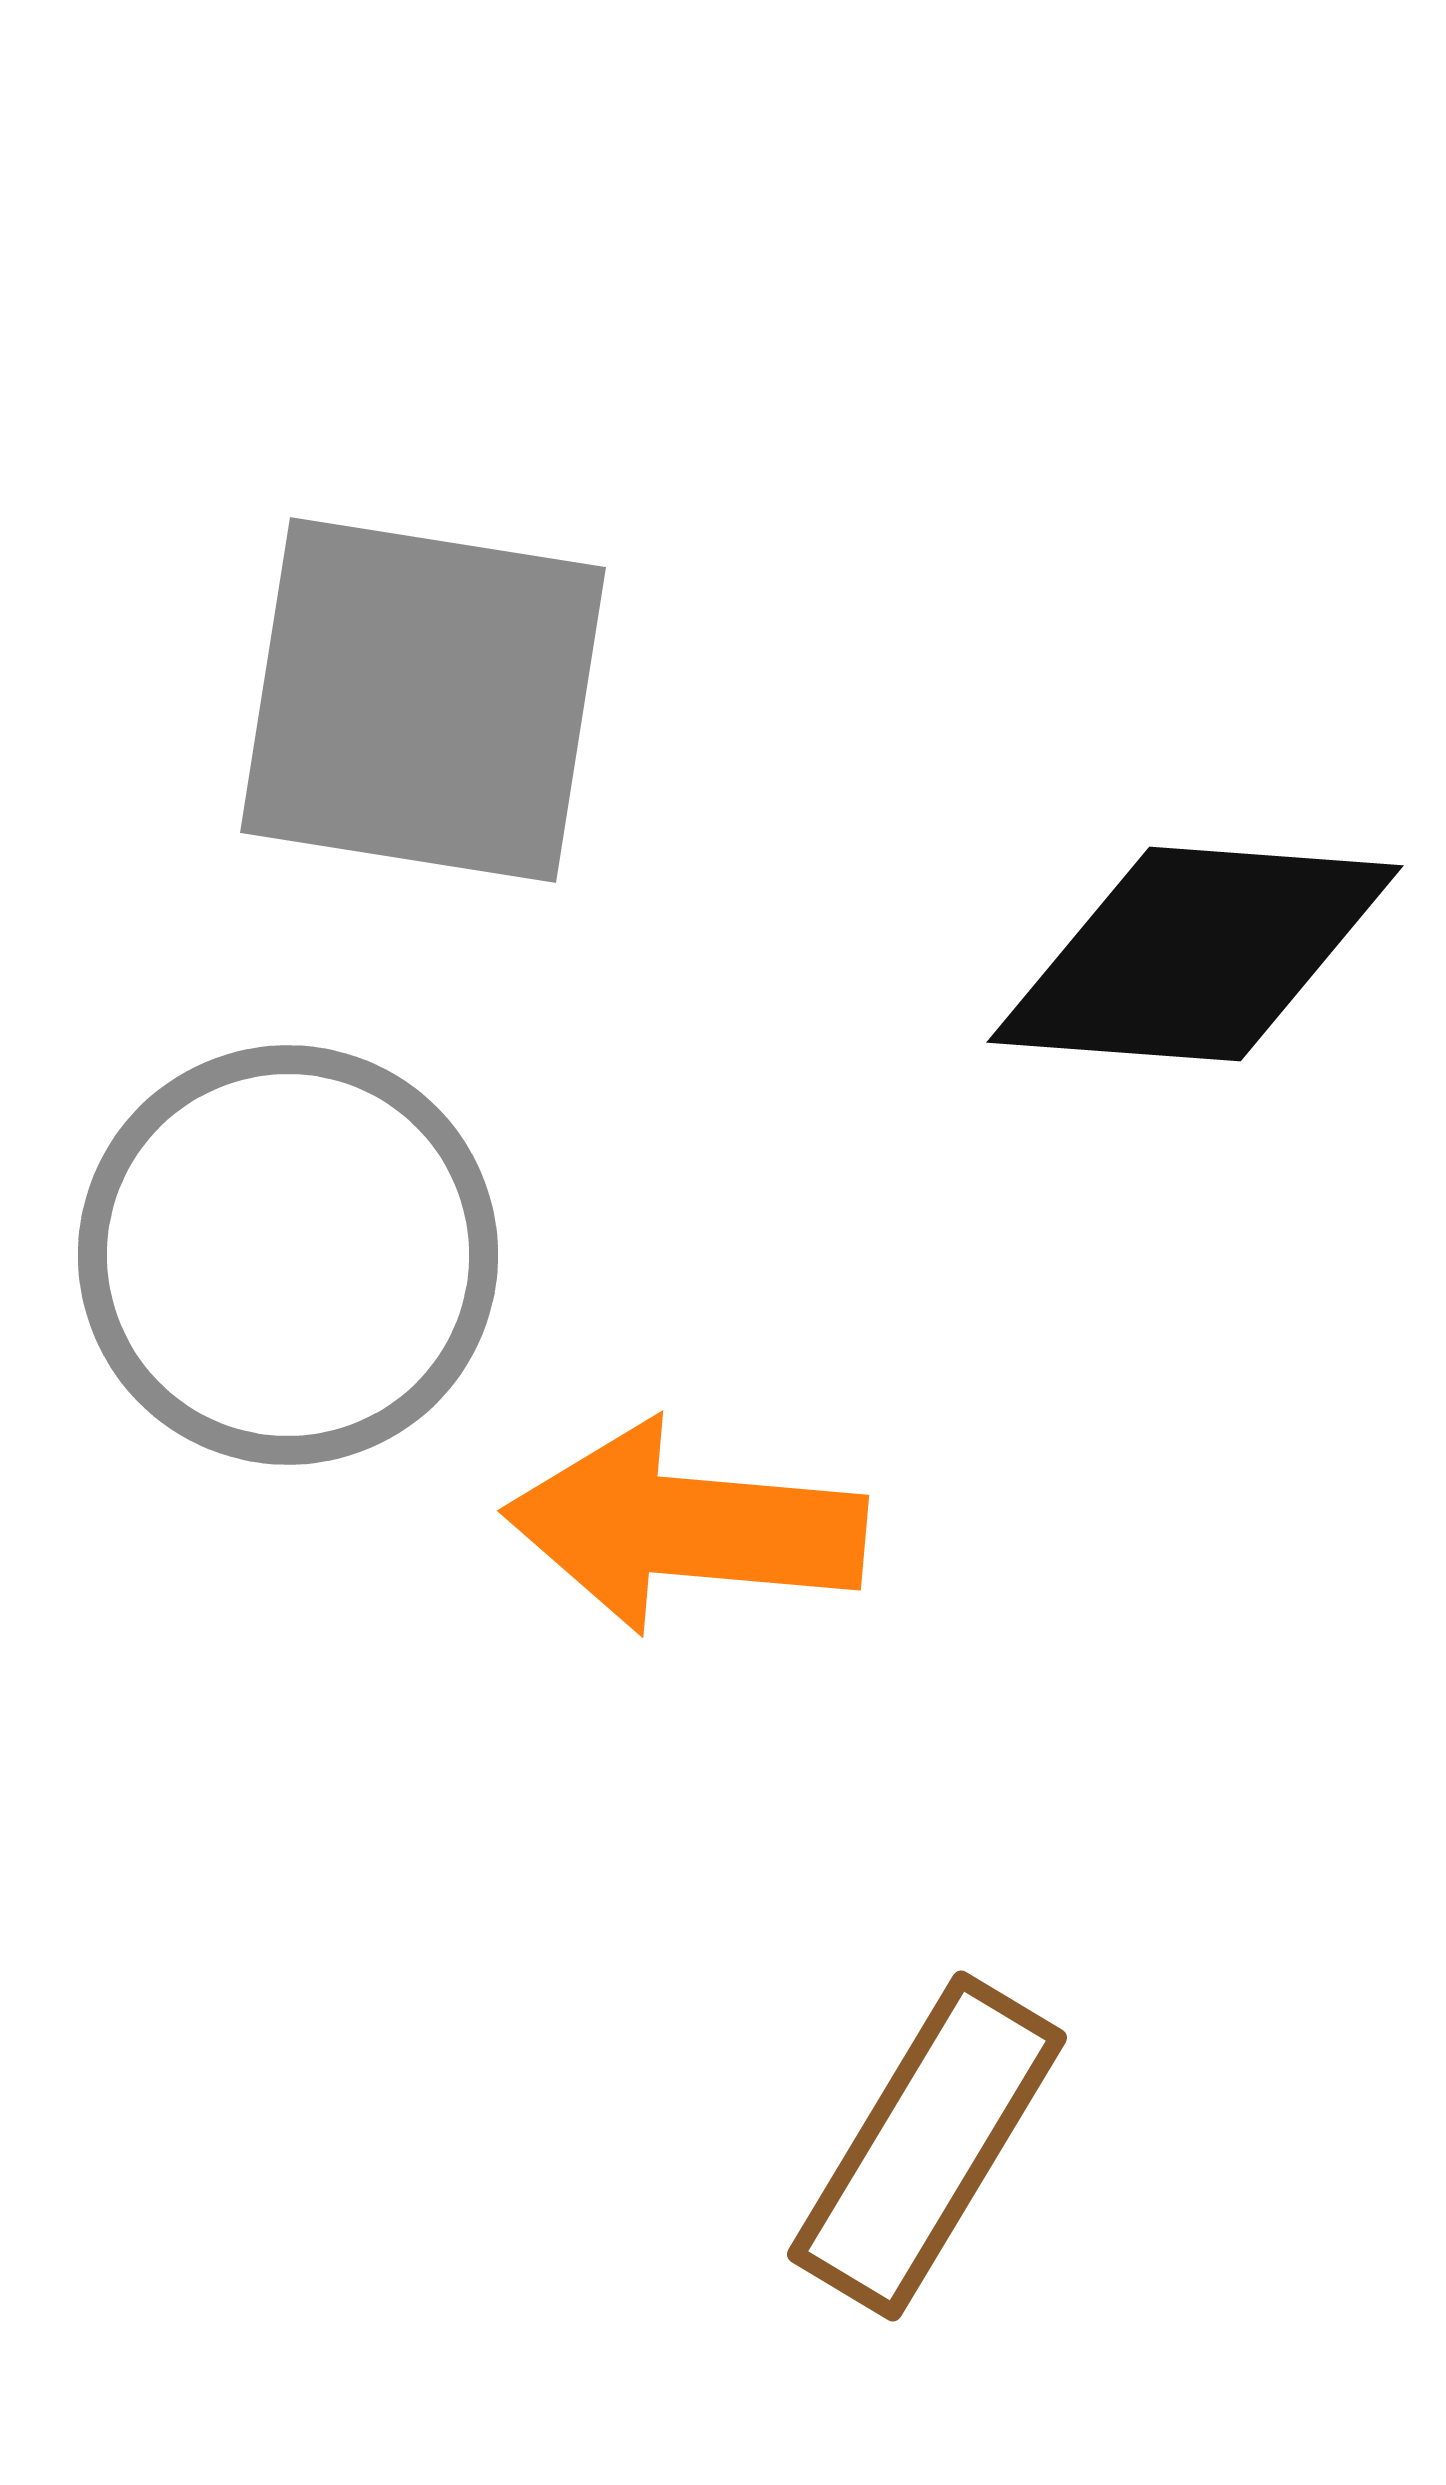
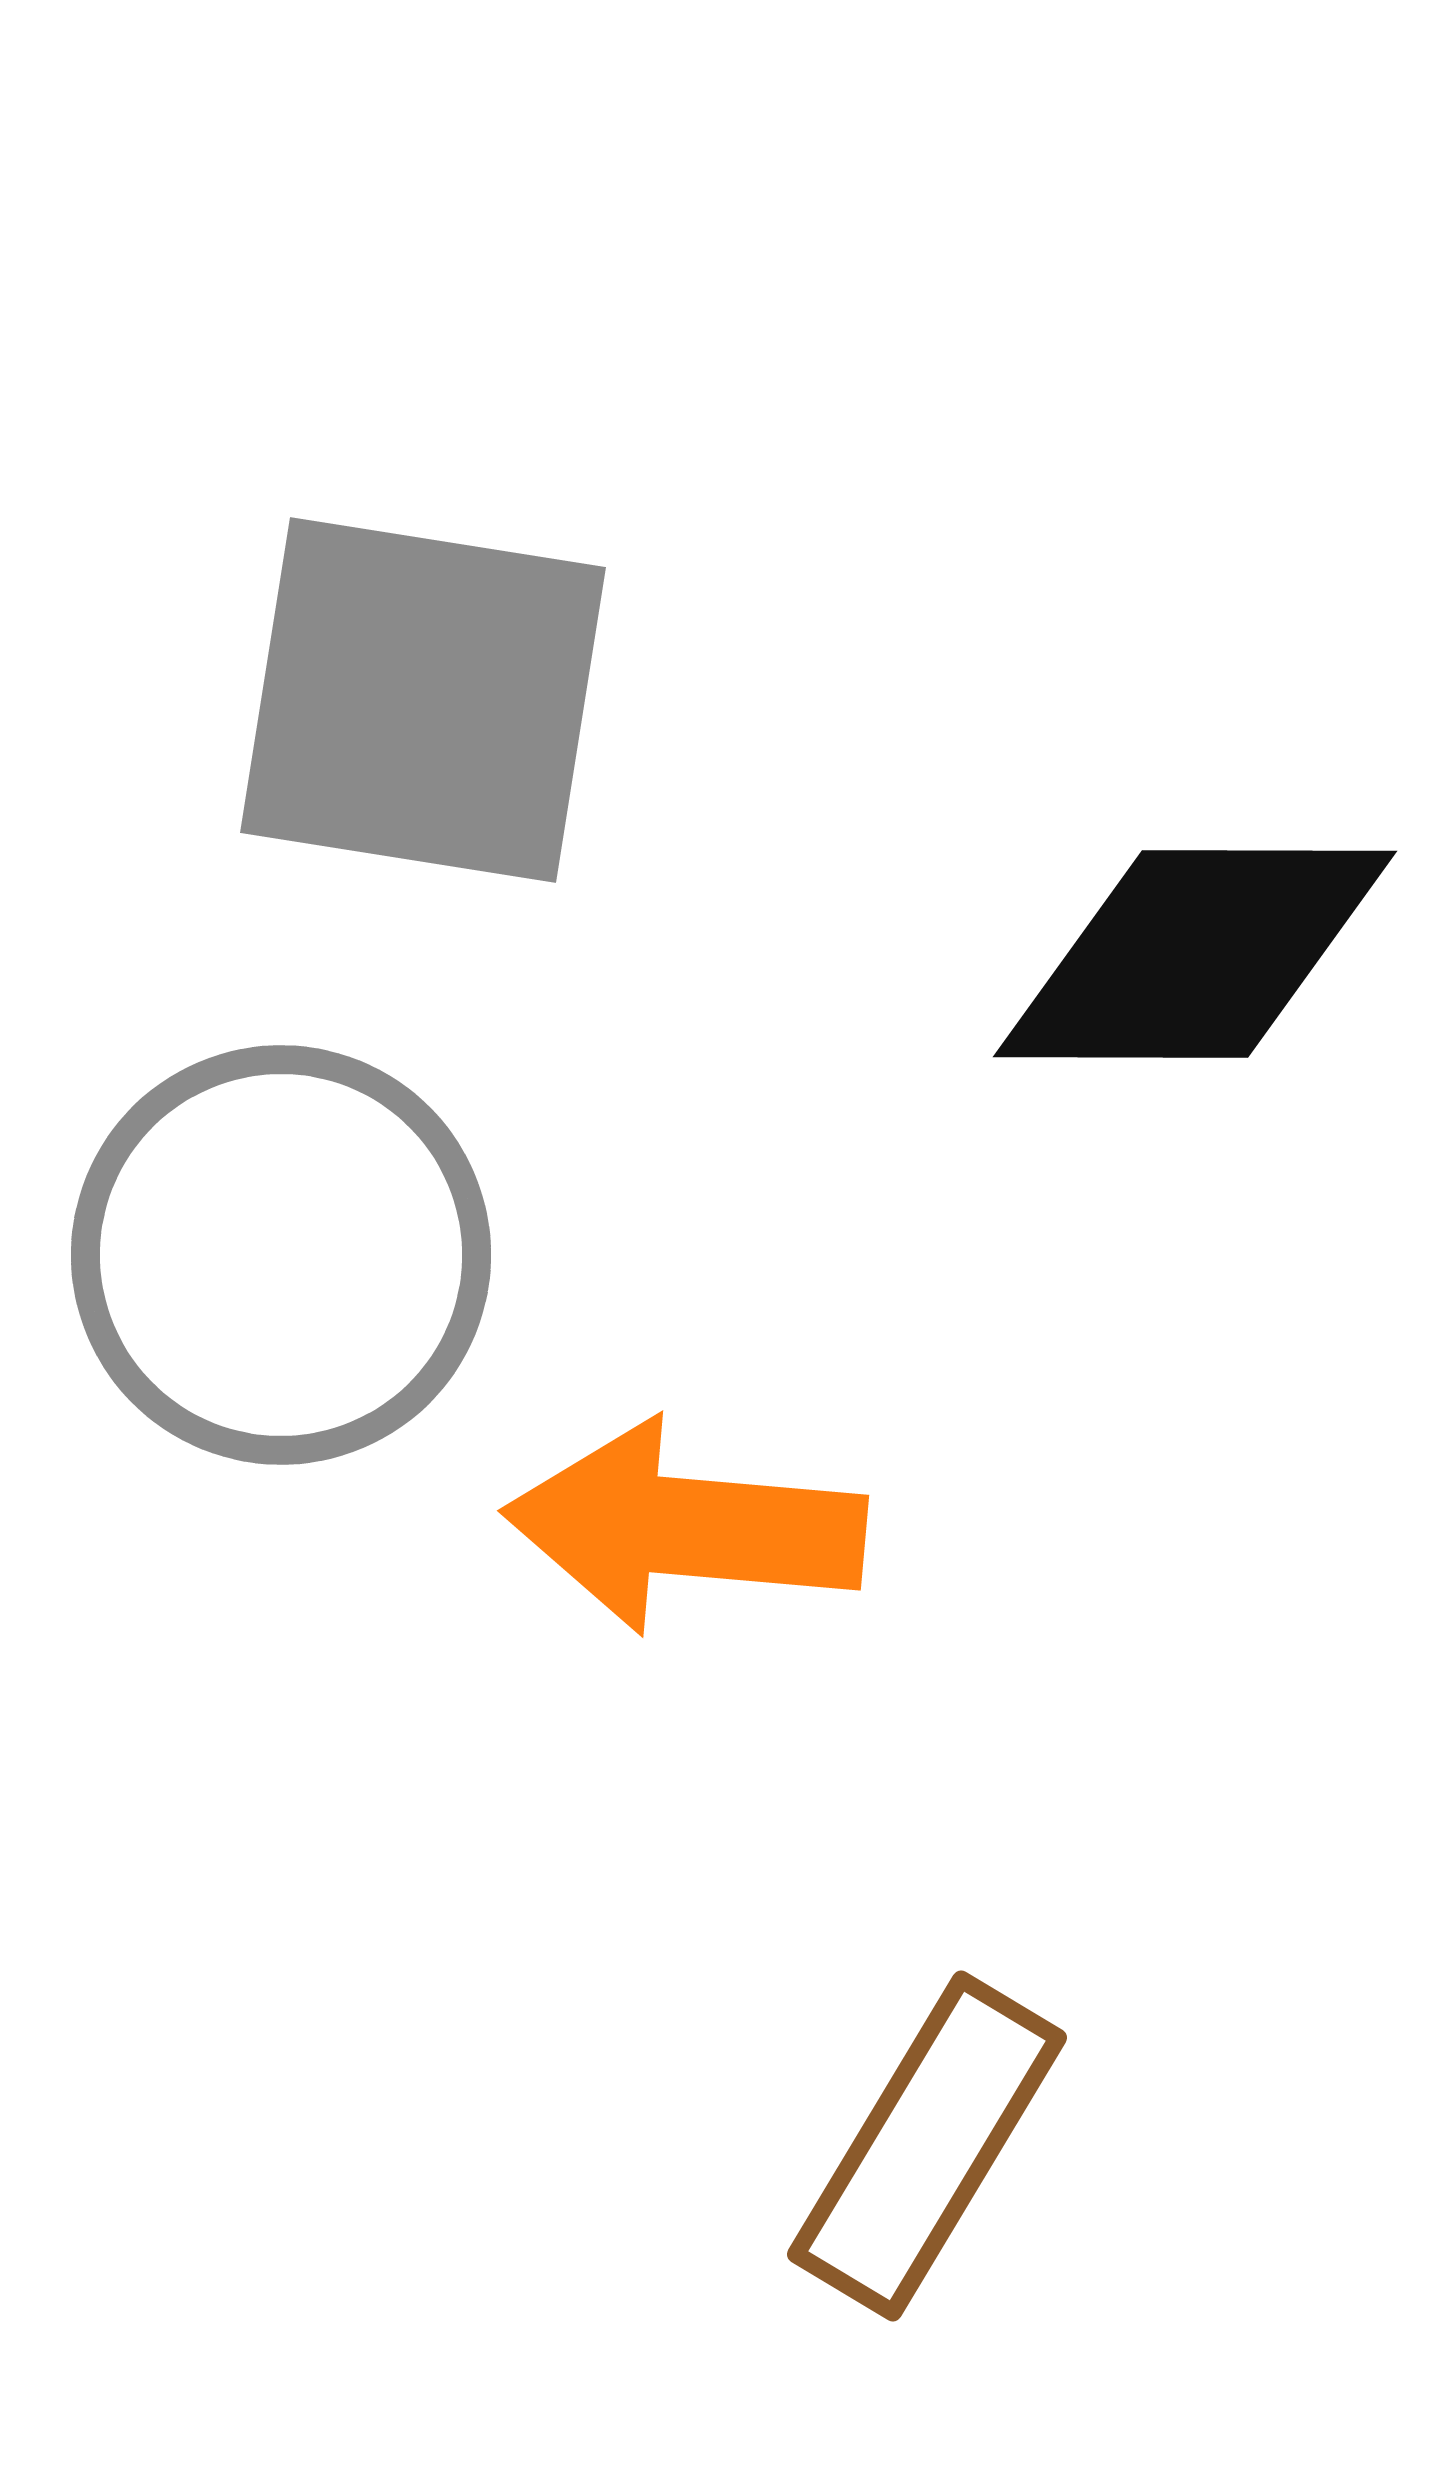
black diamond: rotated 4 degrees counterclockwise
gray circle: moved 7 px left
